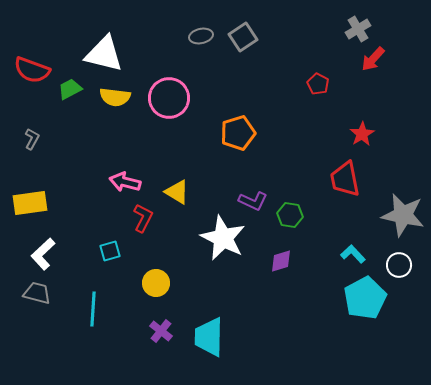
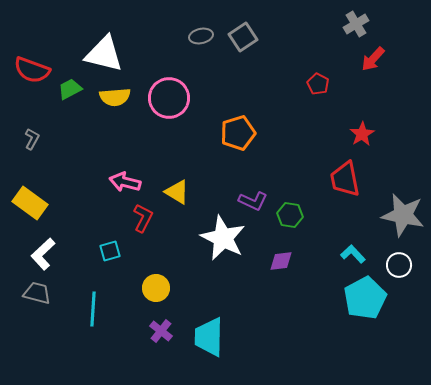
gray cross: moved 2 px left, 5 px up
yellow semicircle: rotated 12 degrees counterclockwise
yellow rectangle: rotated 44 degrees clockwise
purple diamond: rotated 10 degrees clockwise
yellow circle: moved 5 px down
